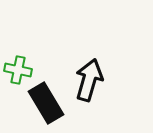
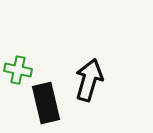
black rectangle: rotated 18 degrees clockwise
